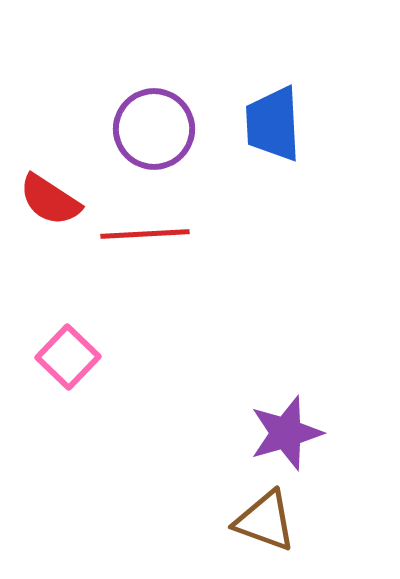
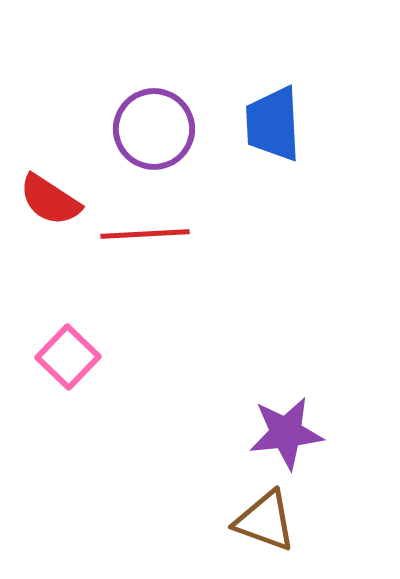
purple star: rotated 10 degrees clockwise
